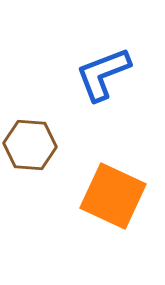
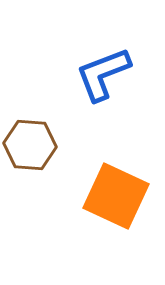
orange square: moved 3 px right
